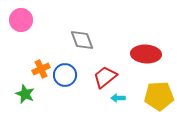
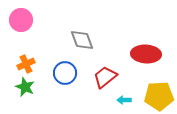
orange cross: moved 15 px left, 5 px up
blue circle: moved 2 px up
green star: moved 7 px up
cyan arrow: moved 6 px right, 2 px down
